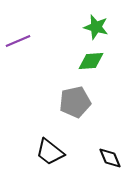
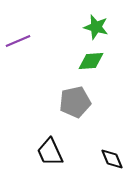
black trapezoid: rotated 28 degrees clockwise
black diamond: moved 2 px right, 1 px down
